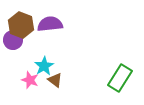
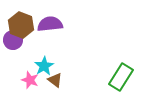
green rectangle: moved 1 px right, 1 px up
